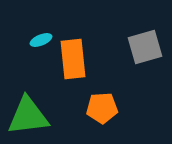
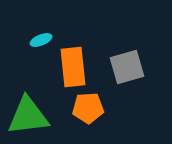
gray square: moved 18 px left, 20 px down
orange rectangle: moved 8 px down
orange pentagon: moved 14 px left
